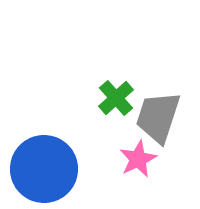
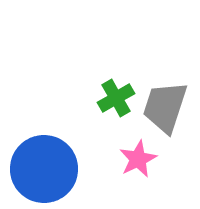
green cross: rotated 12 degrees clockwise
gray trapezoid: moved 7 px right, 10 px up
